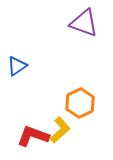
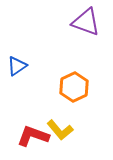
purple triangle: moved 2 px right, 1 px up
orange hexagon: moved 6 px left, 16 px up
yellow L-shape: rotated 92 degrees clockwise
